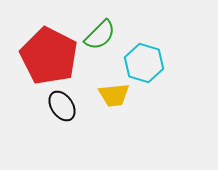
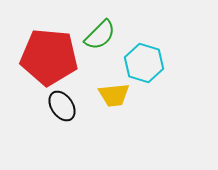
red pentagon: moved 1 px down; rotated 22 degrees counterclockwise
